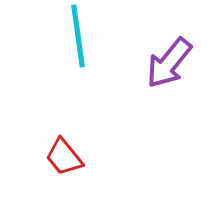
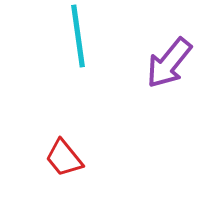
red trapezoid: moved 1 px down
